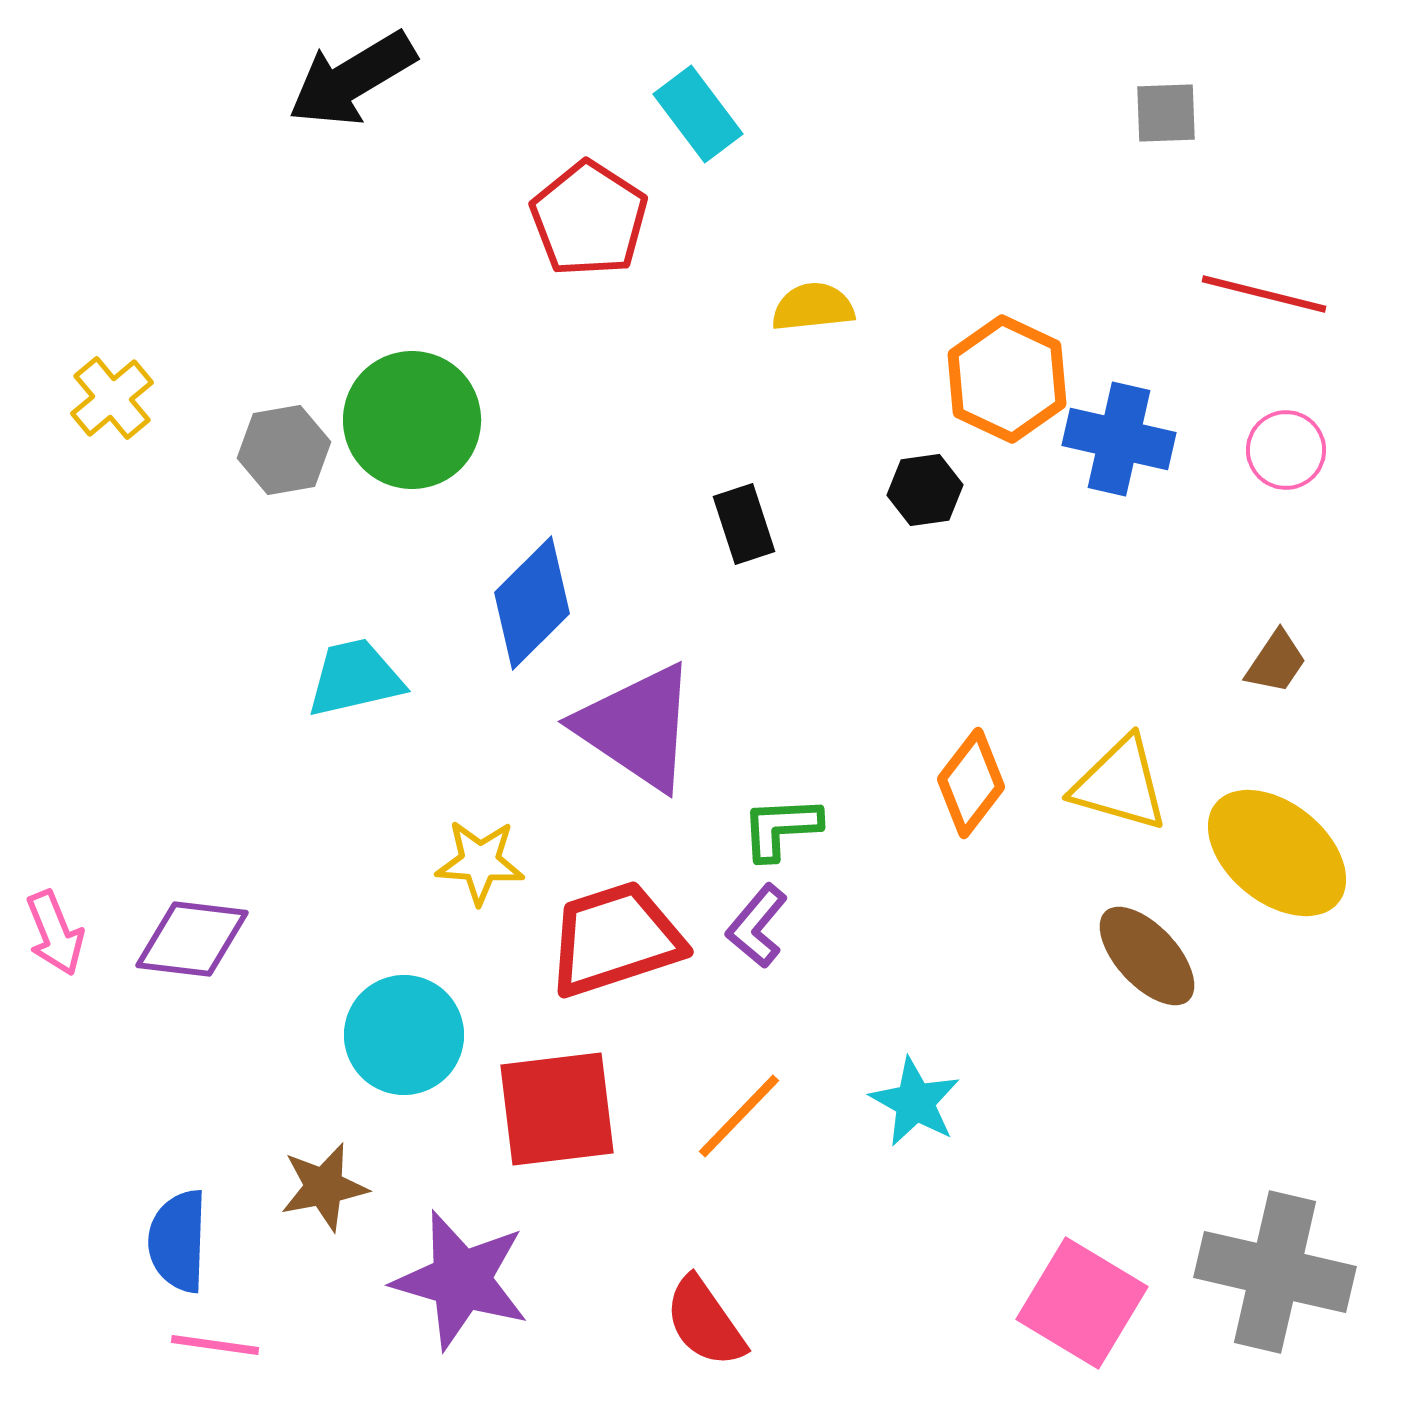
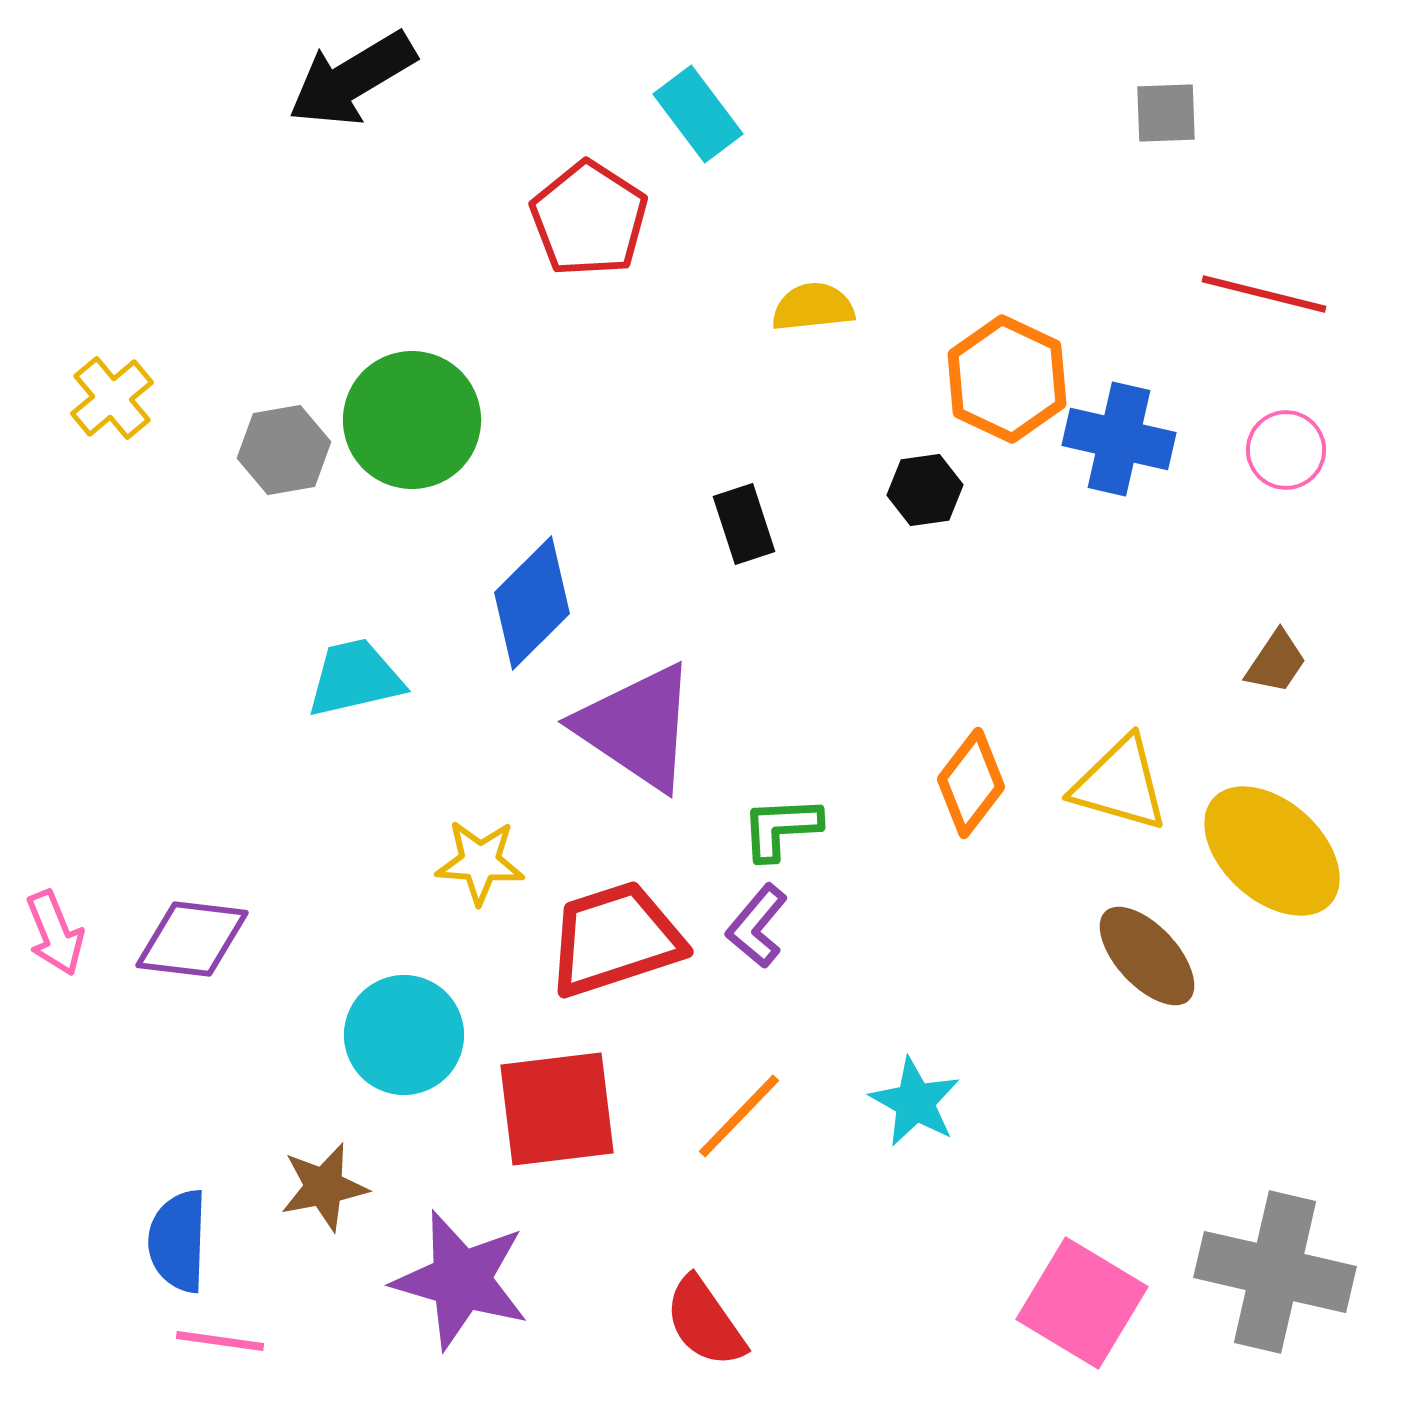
yellow ellipse: moved 5 px left, 2 px up; rotated 3 degrees clockwise
pink line: moved 5 px right, 4 px up
